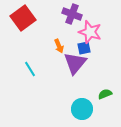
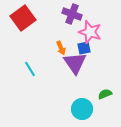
orange arrow: moved 2 px right, 2 px down
purple triangle: rotated 15 degrees counterclockwise
